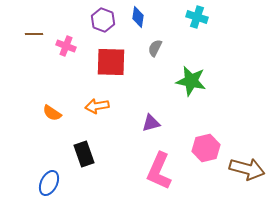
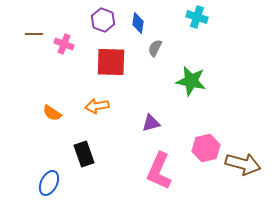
blue diamond: moved 6 px down
pink cross: moved 2 px left, 2 px up
brown arrow: moved 4 px left, 5 px up
